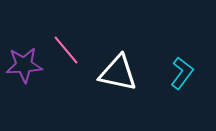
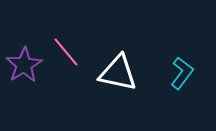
pink line: moved 2 px down
purple star: rotated 27 degrees counterclockwise
